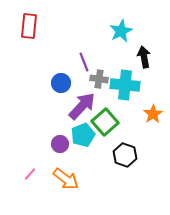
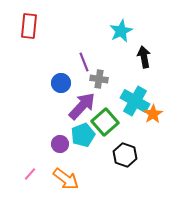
cyan cross: moved 10 px right, 16 px down; rotated 24 degrees clockwise
